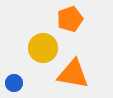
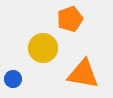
orange triangle: moved 10 px right
blue circle: moved 1 px left, 4 px up
